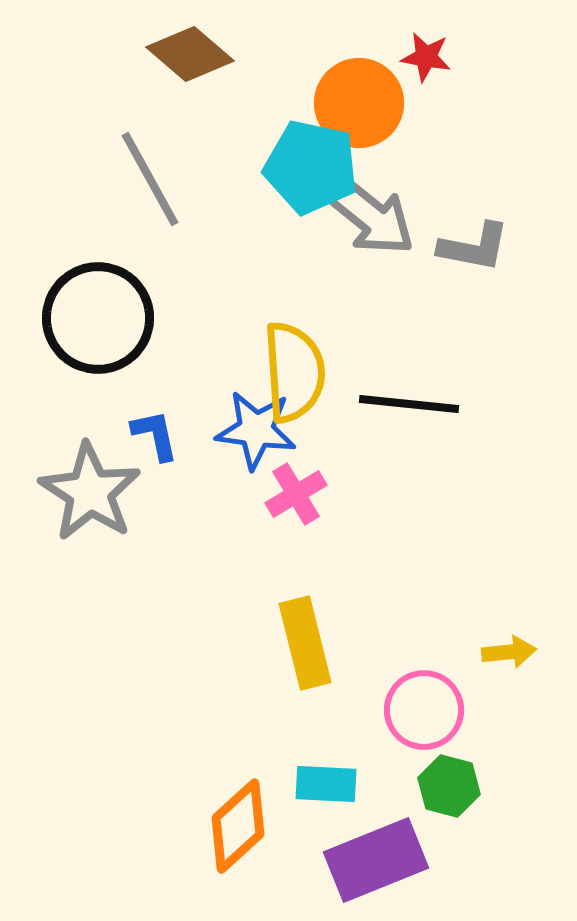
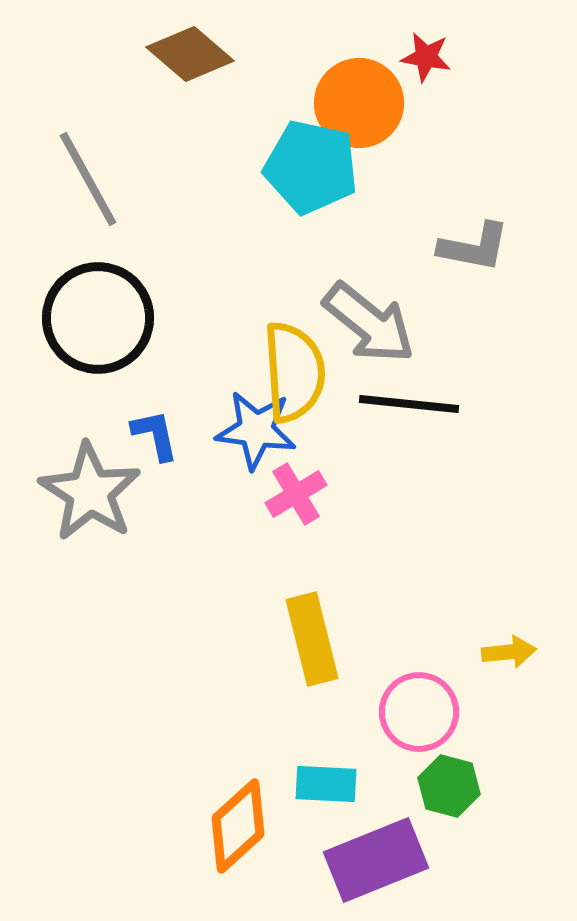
gray line: moved 62 px left
gray arrow: moved 108 px down
yellow rectangle: moved 7 px right, 4 px up
pink circle: moved 5 px left, 2 px down
